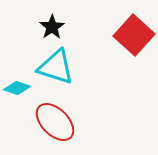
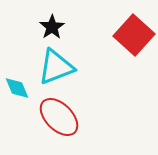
cyan triangle: rotated 39 degrees counterclockwise
cyan diamond: rotated 48 degrees clockwise
red ellipse: moved 4 px right, 5 px up
